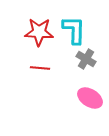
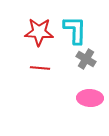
cyan L-shape: moved 1 px right
pink ellipse: rotated 30 degrees counterclockwise
